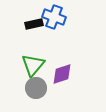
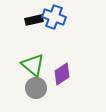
black rectangle: moved 4 px up
green triangle: rotated 30 degrees counterclockwise
purple diamond: rotated 15 degrees counterclockwise
